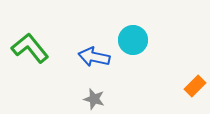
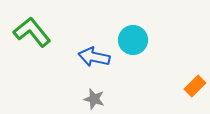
green L-shape: moved 2 px right, 16 px up
